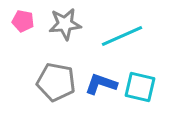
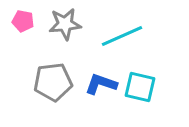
gray pentagon: moved 3 px left; rotated 18 degrees counterclockwise
